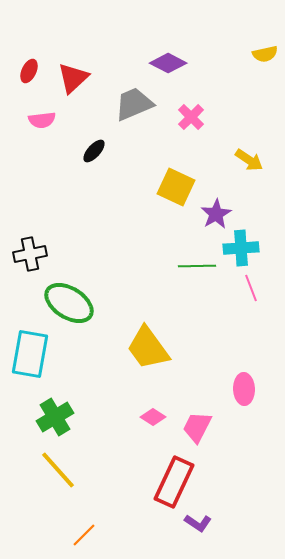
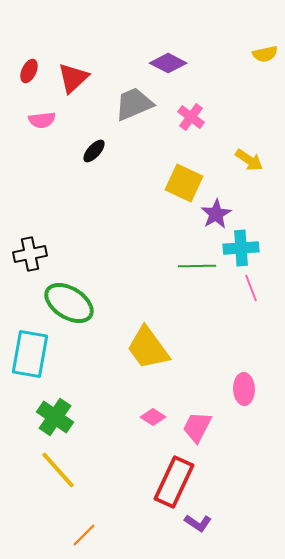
pink cross: rotated 8 degrees counterclockwise
yellow square: moved 8 px right, 4 px up
green cross: rotated 24 degrees counterclockwise
